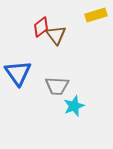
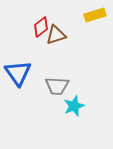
yellow rectangle: moved 1 px left
brown triangle: rotated 50 degrees clockwise
